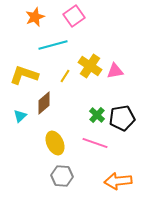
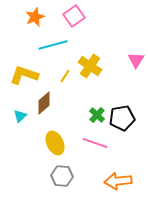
pink triangle: moved 21 px right, 11 px up; rotated 48 degrees counterclockwise
